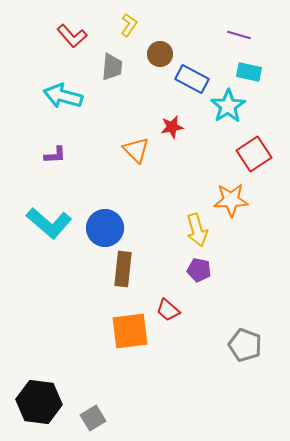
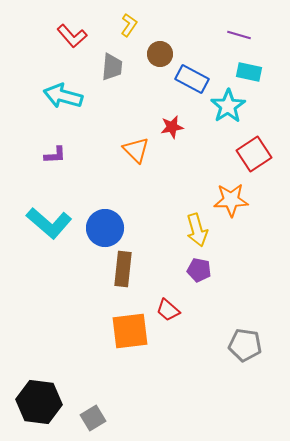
gray pentagon: rotated 12 degrees counterclockwise
